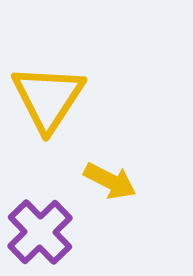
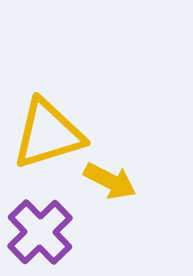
yellow triangle: moved 36 px down; rotated 40 degrees clockwise
